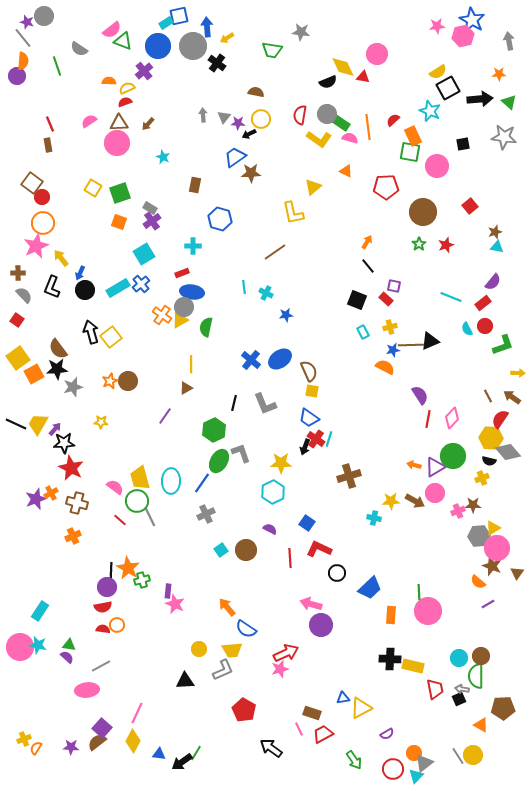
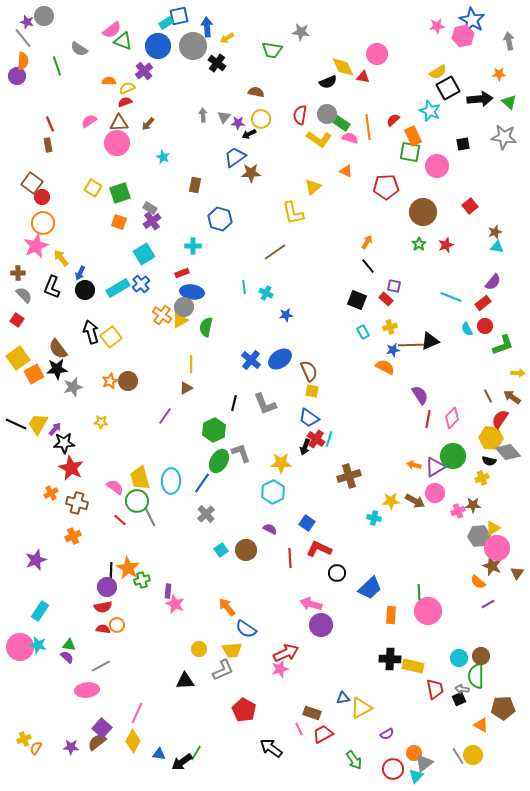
purple star at (36, 499): moved 61 px down
gray cross at (206, 514): rotated 18 degrees counterclockwise
